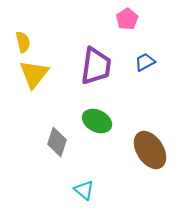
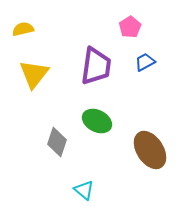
pink pentagon: moved 3 px right, 8 px down
yellow semicircle: moved 13 px up; rotated 90 degrees counterclockwise
